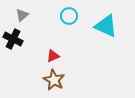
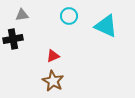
gray triangle: rotated 32 degrees clockwise
black cross: rotated 36 degrees counterclockwise
brown star: moved 1 px left, 1 px down
